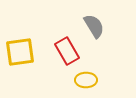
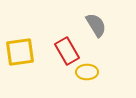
gray semicircle: moved 2 px right, 1 px up
yellow ellipse: moved 1 px right, 8 px up
